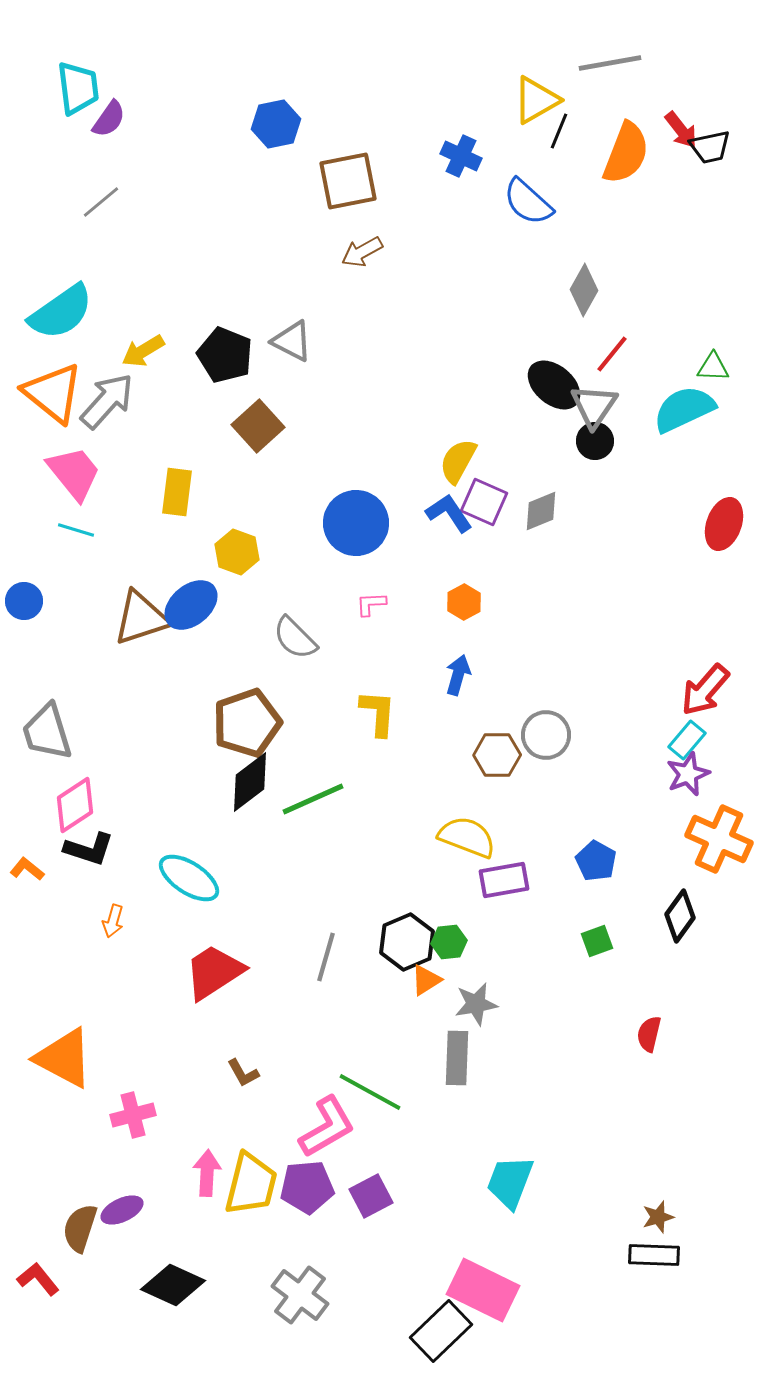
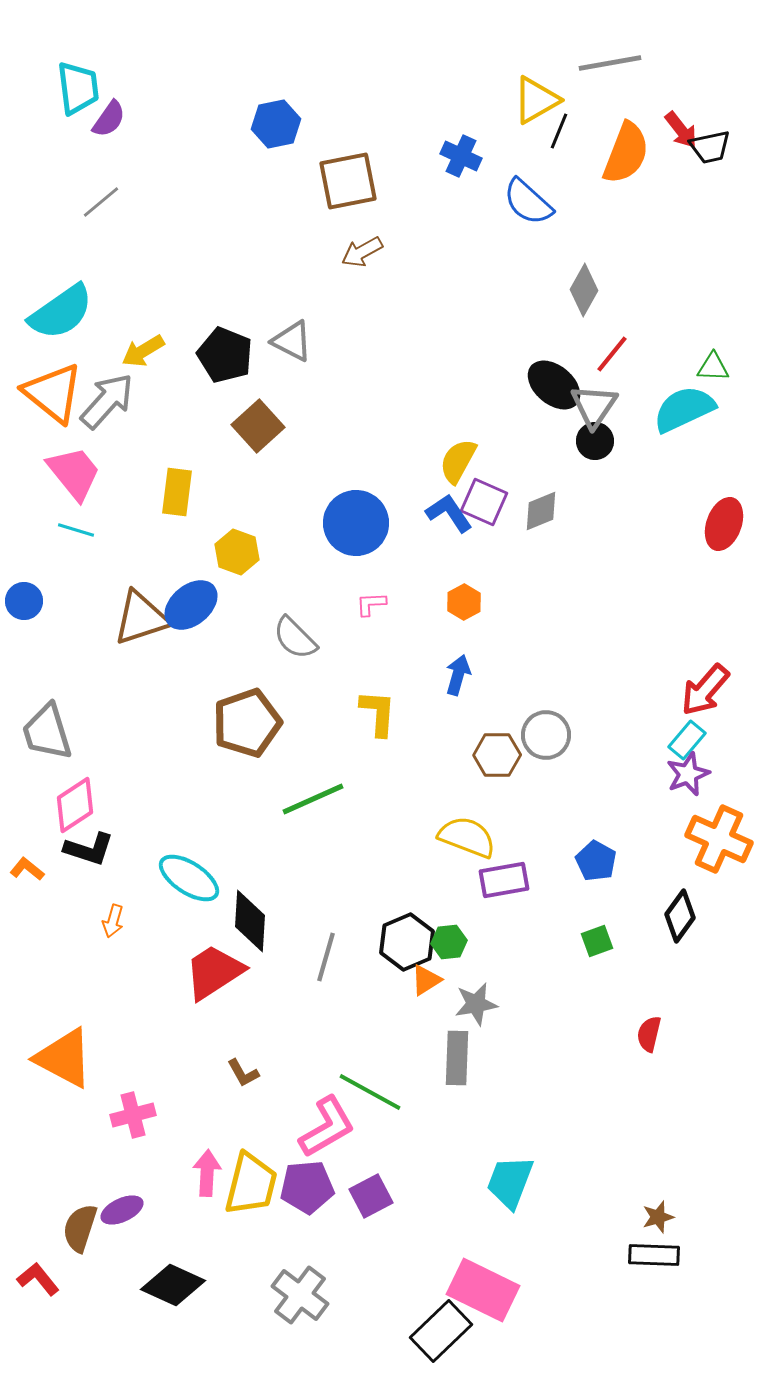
black diamond at (250, 782): moved 139 px down; rotated 50 degrees counterclockwise
